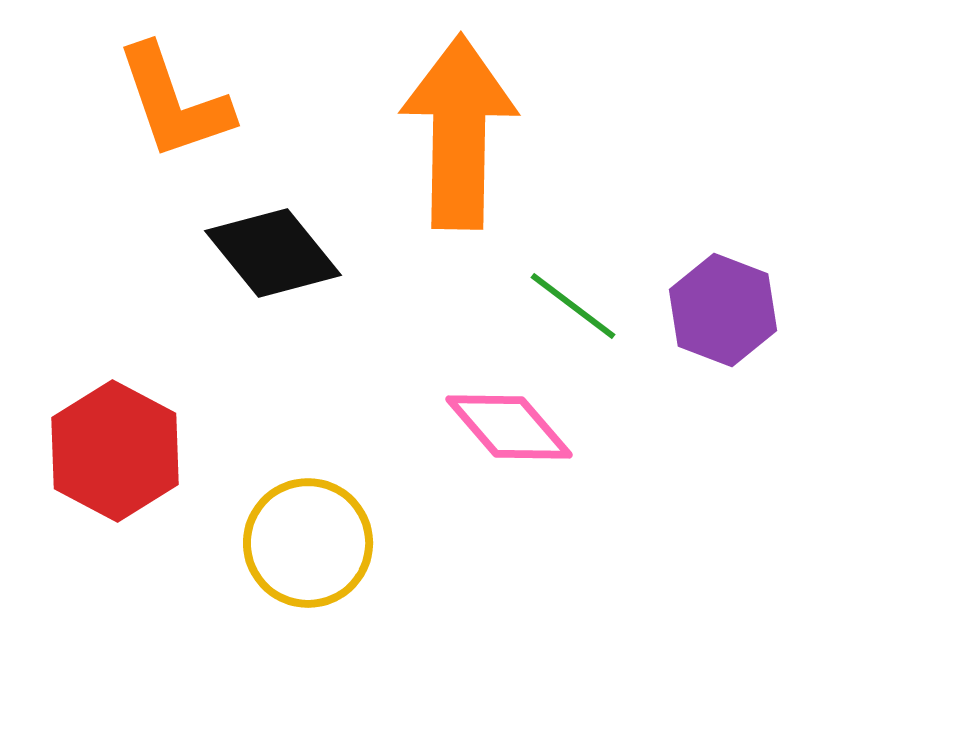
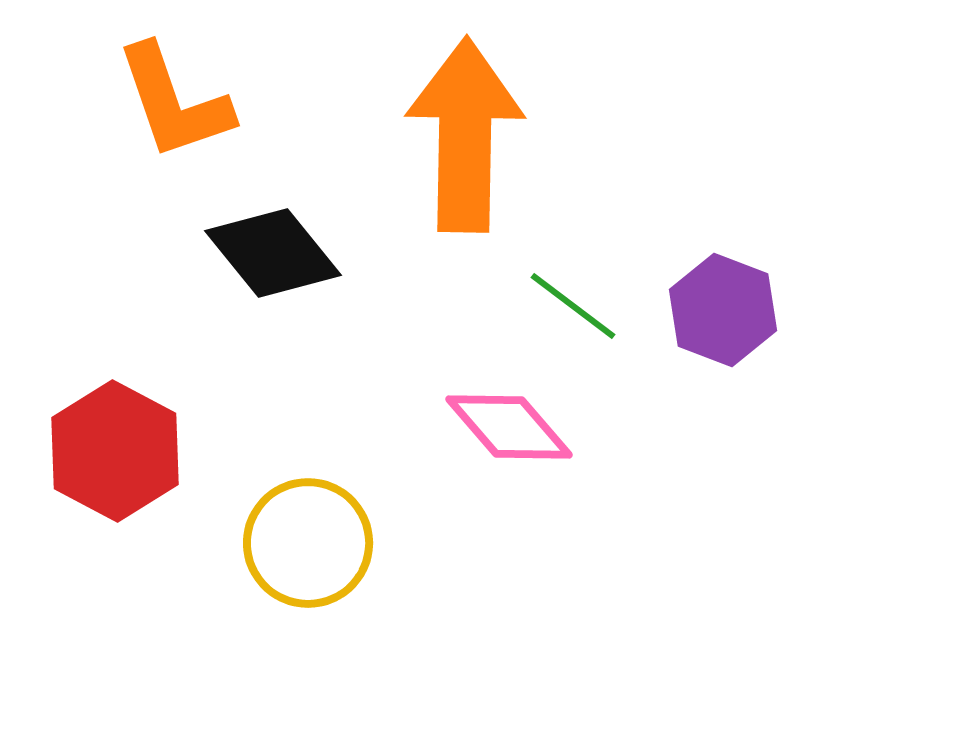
orange arrow: moved 6 px right, 3 px down
